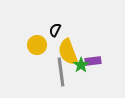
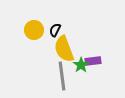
yellow circle: moved 3 px left, 15 px up
yellow semicircle: moved 4 px left, 3 px up
gray line: moved 1 px right, 4 px down
